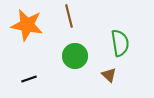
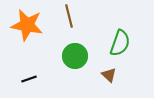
green semicircle: rotated 28 degrees clockwise
